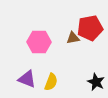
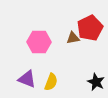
red pentagon: rotated 15 degrees counterclockwise
